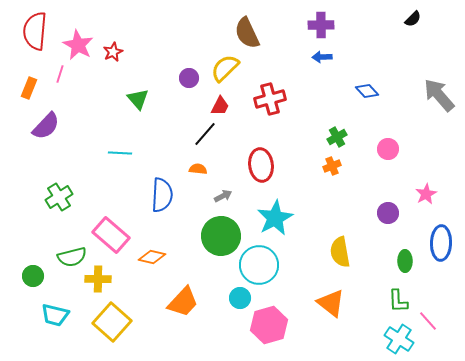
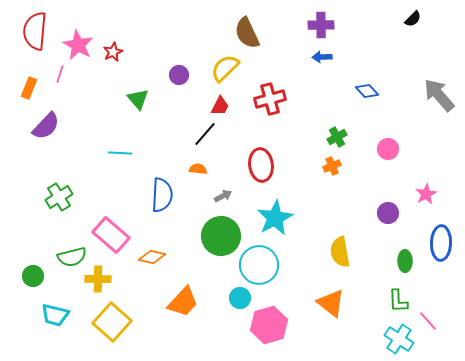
purple circle at (189, 78): moved 10 px left, 3 px up
